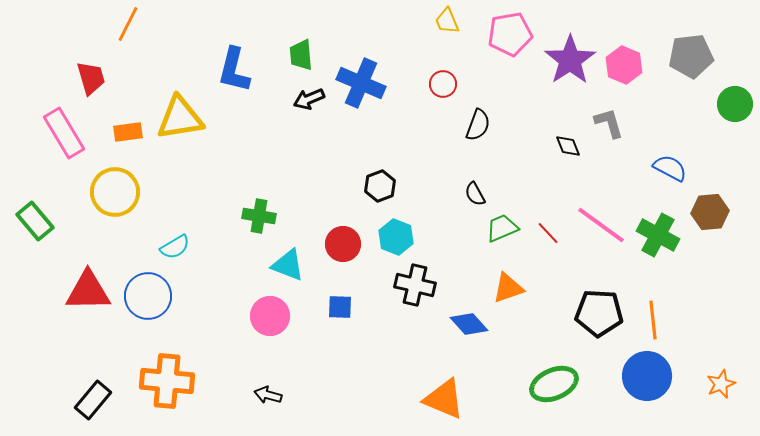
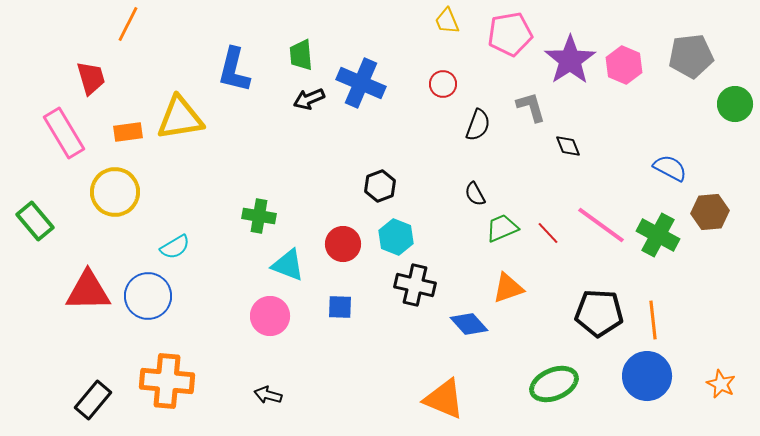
gray L-shape at (609, 123): moved 78 px left, 16 px up
orange star at (721, 384): rotated 24 degrees counterclockwise
